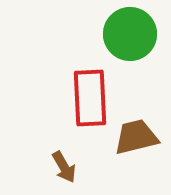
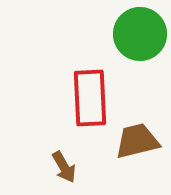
green circle: moved 10 px right
brown trapezoid: moved 1 px right, 4 px down
